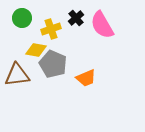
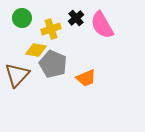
brown triangle: rotated 40 degrees counterclockwise
